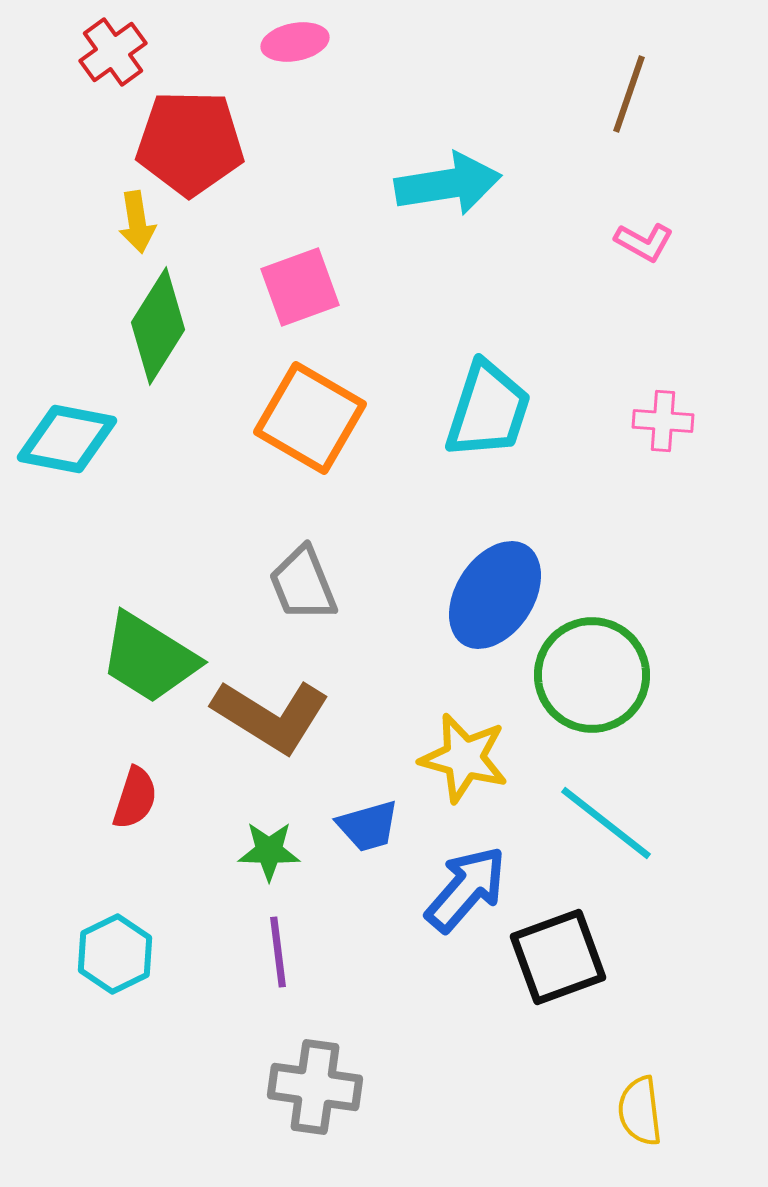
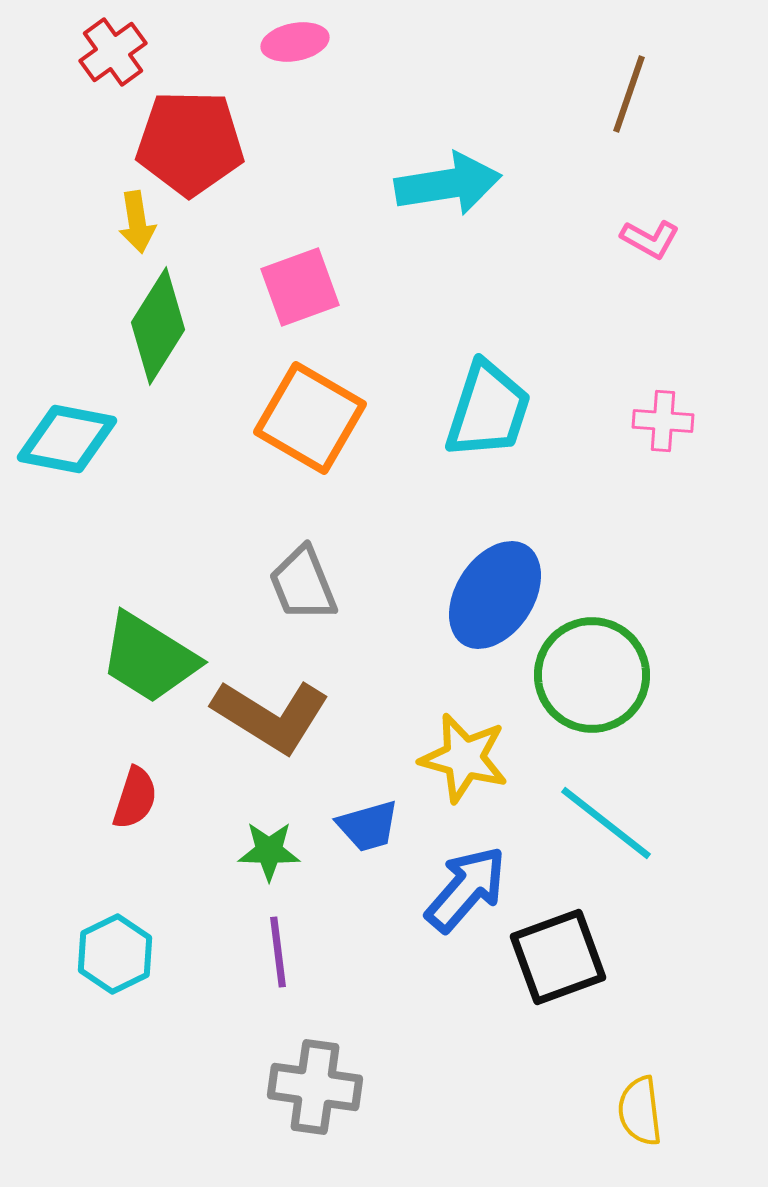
pink L-shape: moved 6 px right, 3 px up
